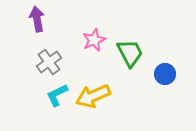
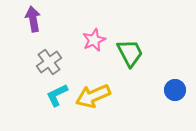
purple arrow: moved 4 px left
blue circle: moved 10 px right, 16 px down
